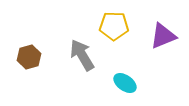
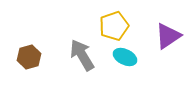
yellow pentagon: rotated 20 degrees counterclockwise
purple triangle: moved 5 px right; rotated 12 degrees counterclockwise
cyan ellipse: moved 26 px up; rotated 10 degrees counterclockwise
